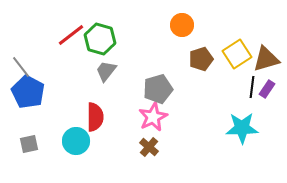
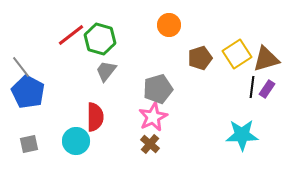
orange circle: moved 13 px left
brown pentagon: moved 1 px left, 1 px up
cyan star: moved 7 px down
brown cross: moved 1 px right, 3 px up
